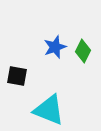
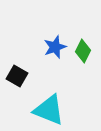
black square: rotated 20 degrees clockwise
